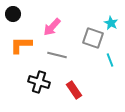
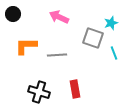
cyan star: rotated 24 degrees clockwise
pink arrow: moved 7 px right, 10 px up; rotated 72 degrees clockwise
orange L-shape: moved 5 px right, 1 px down
gray line: rotated 18 degrees counterclockwise
cyan line: moved 4 px right, 7 px up
black cross: moved 10 px down
red rectangle: moved 1 px right, 1 px up; rotated 24 degrees clockwise
